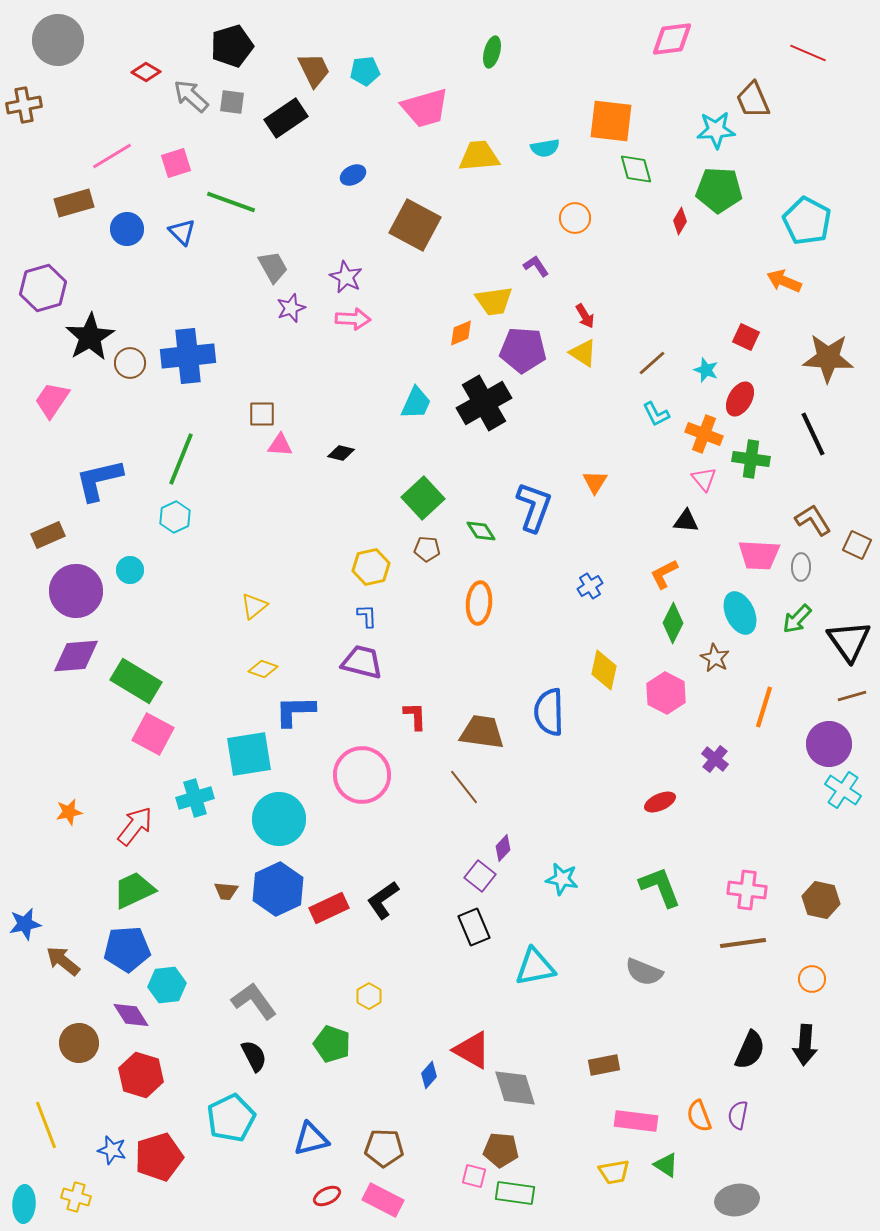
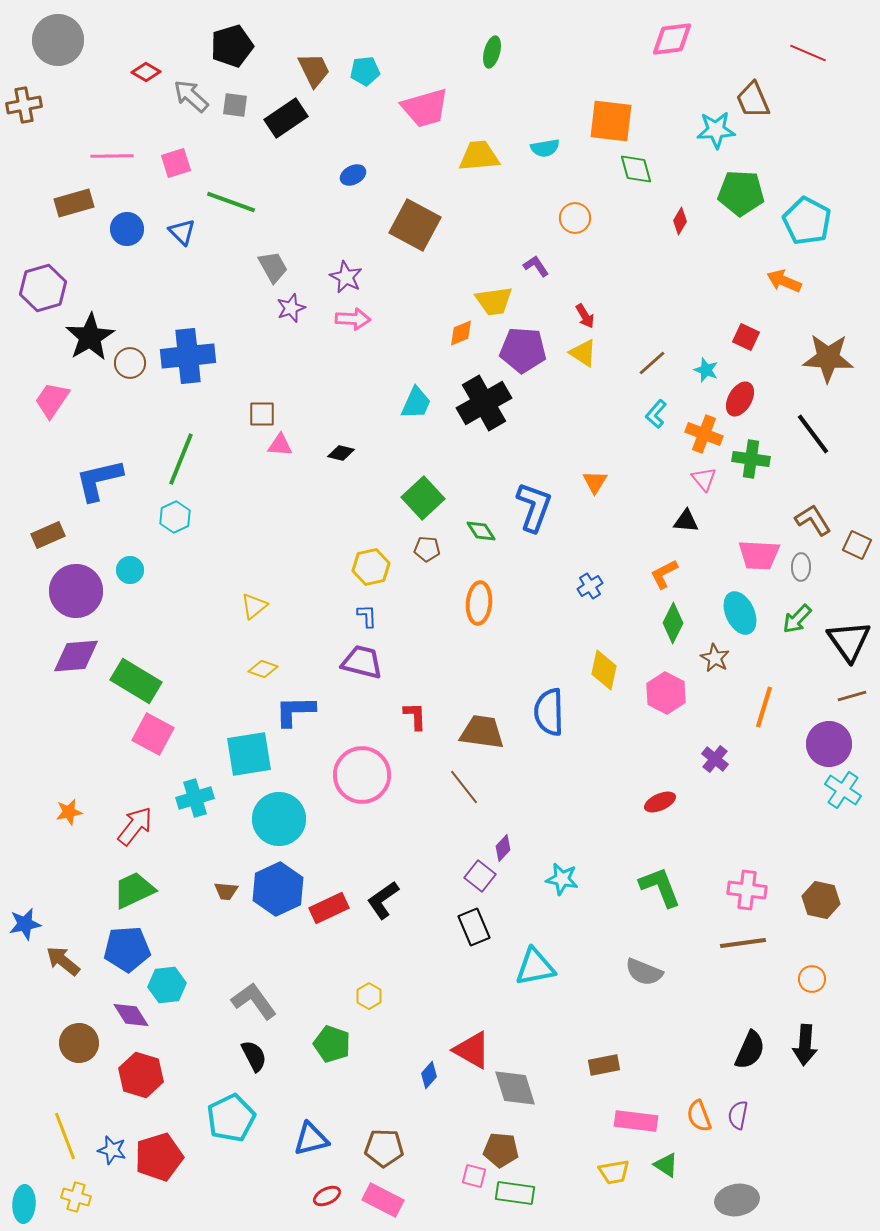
gray square at (232, 102): moved 3 px right, 3 px down
pink line at (112, 156): rotated 30 degrees clockwise
green pentagon at (719, 190): moved 22 px right, 3 px down
cyan L-shape at (656, 414): rotated 68 degrees clockwise
black line at (813, 434): rotated 12 degrees counterclockwise
yellow line at (46, 1125): moved 19 px right, 11 px down
